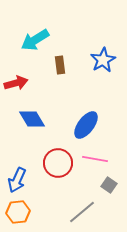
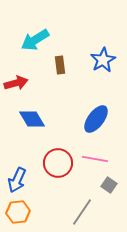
blue ellipse: moved 10 px right, 6 px up
gray line: rotated 16 degrees counterclockwise
